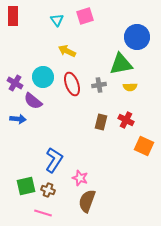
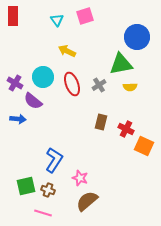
gray cross: rotated 24 degrees counterclockwise
red cross: moved 9 px down
brown semicircle: rotated 30 degrees clockwise
